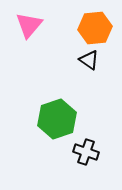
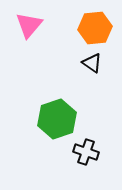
black triangle: moved 3 px right, 3 px down
